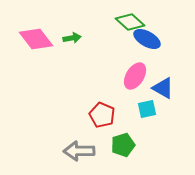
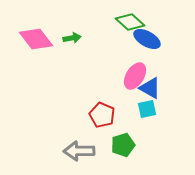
blue triangle: moved 13 px left
